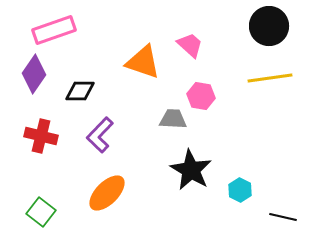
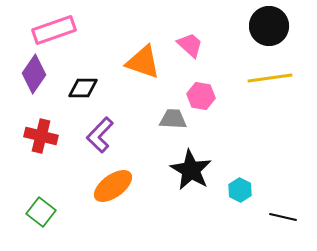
black diamond: moved 3 px right, 3 px up
orange ellipse: moved 6 px right, 7 px up; rotated 9 degrees clockwise
